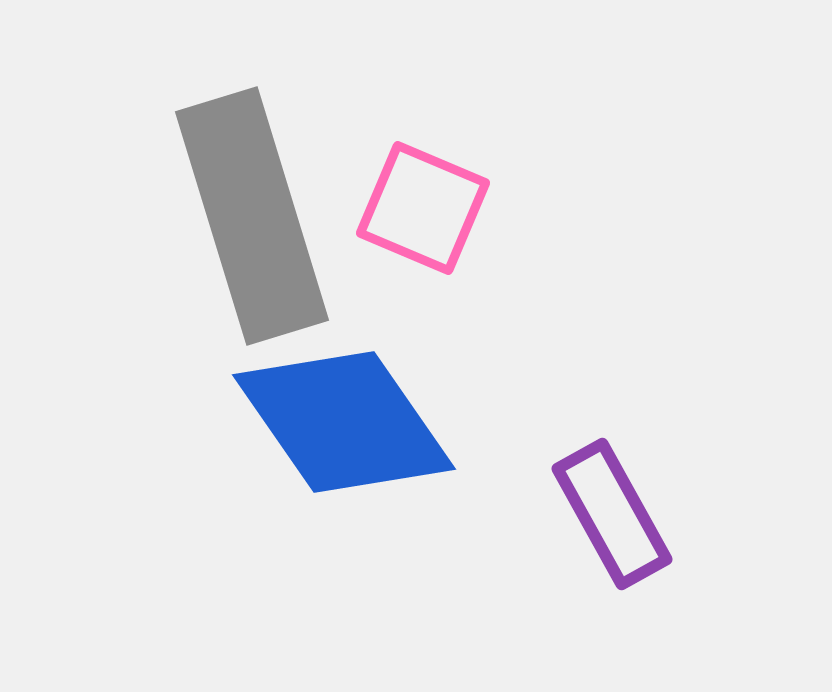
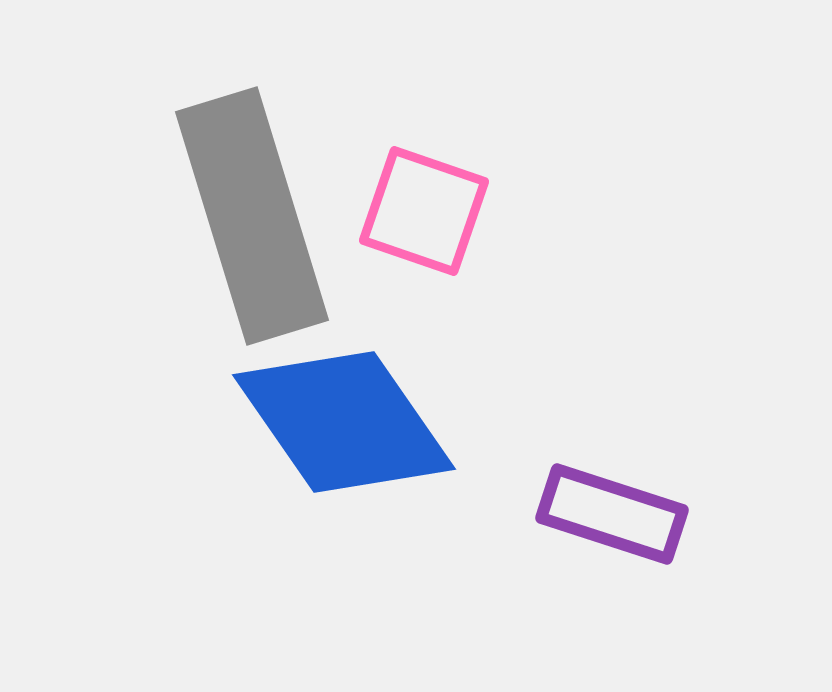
pink square: moved 1 px right, 3 px down; rotated 4 degrees counterclockwise
purple rectangle: rotated 43 degrees counterclockwise
